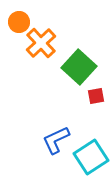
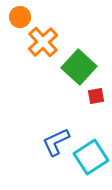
orange circle: moved 1 px right, 5 px up
orange cross: moved 2 px right, 1 px up
blue L-shape: moved 2 px down
